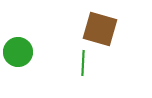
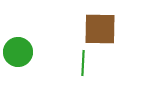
brown square: rotated 15 degrees counterclockwise
